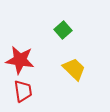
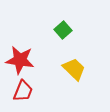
red trapezoid: rotated 30 degrees clockwise
